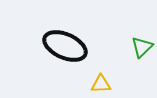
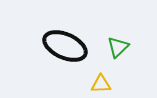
green triangle: moved 24 px left
